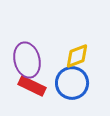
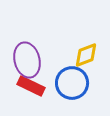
yellow diamond: moved 9 px right, 1 px up
red rectangle: moved 1 px left
